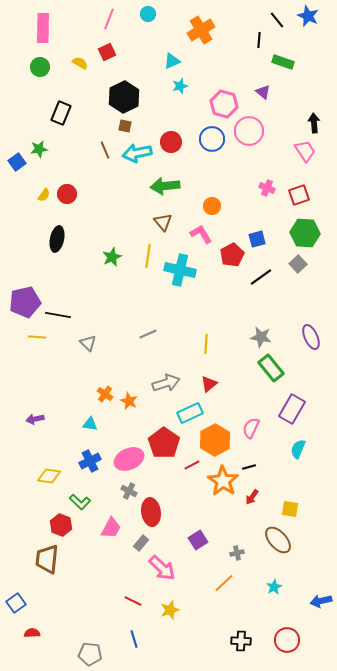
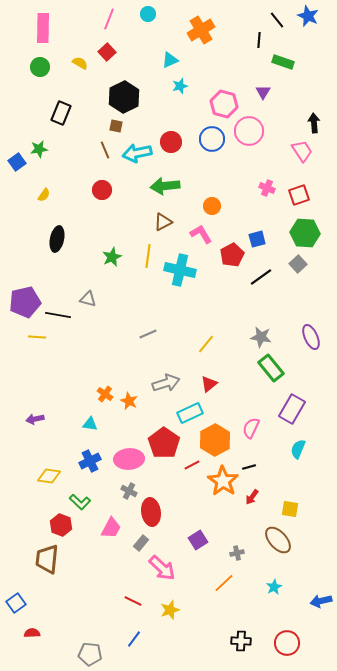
red square at (107, 52): rotated 18 degrees counterclockwise
cyan triangle at (172, 61): moved 2 px left, 1 px up
purple triangle at (263, 92): rotated 21 degrees clockwise
brown square at (125, 126): moved 9 px left
pink trapezoid at (305, 151): moved 3 px left
red circle at (67, 194): moved 35 px right, 4 px up
brown triangle at (163, 222): rotated 42 degrees clockwise
gray triangle at (88, 343): moved 44 px up; rotated 30 degrees counterclockwise
yellow line at (206, 344): rotated 36 degrees clockwise
pink ellipse at (129, 459): rotated 20 degrees clockwise
blue line at (134, 639): rotated 54 degrees clockwise
red circle at (287, 640): moved 3 px down
